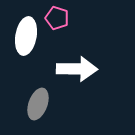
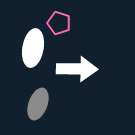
pink pentagon: moved 2 px right, 5 px down
white ellipse: moved 7 px right, 12 px down
